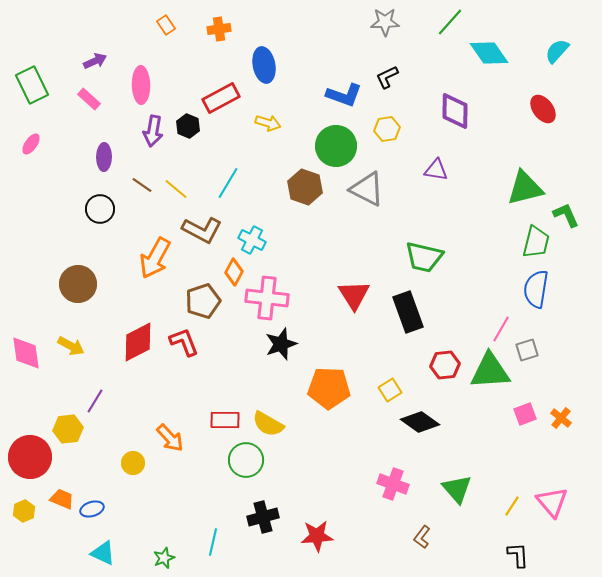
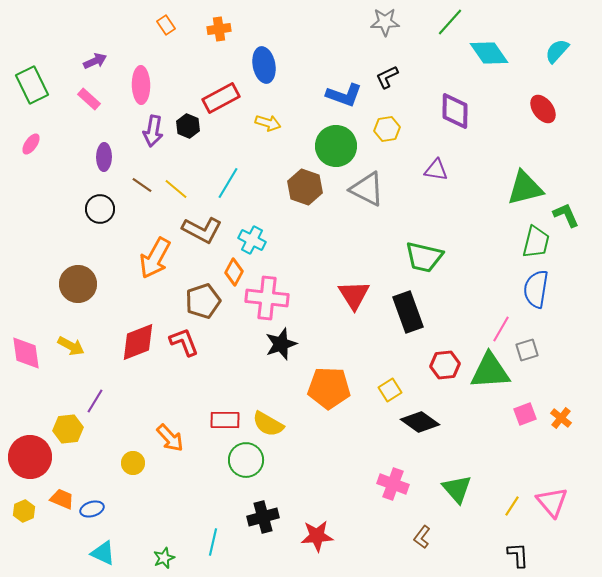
red diamond at (138, 342): rotated 6 degrees clockwise
